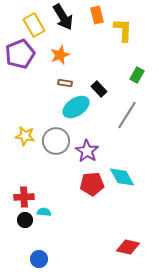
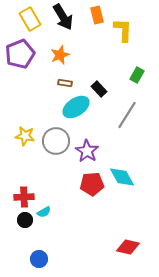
yellow rectangle: moved 4 px left, 6 px up
cyan semicircle: rotated 144 degrees clockwise
